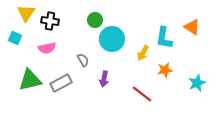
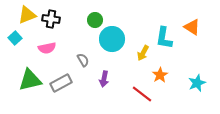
yellow triangle: moved 1 px right, 2 px down; rotated 36 degrees clockwise
black cross: moved 1 px right, 2 px up
cyan square: rotated 24 degrees clockwise
orange star: moved 5 px left, 5 px down; rotated 21 degrees counterclockwise
